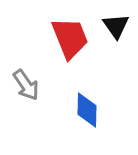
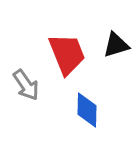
black triangle: moved 19 px down; rotated 48 degrees clockwise
red trapezoid: moved 3 px left, 16 px down
